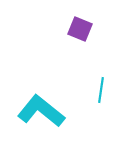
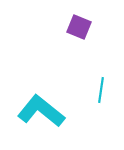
purple square: moved 1 px left, 2 px up
